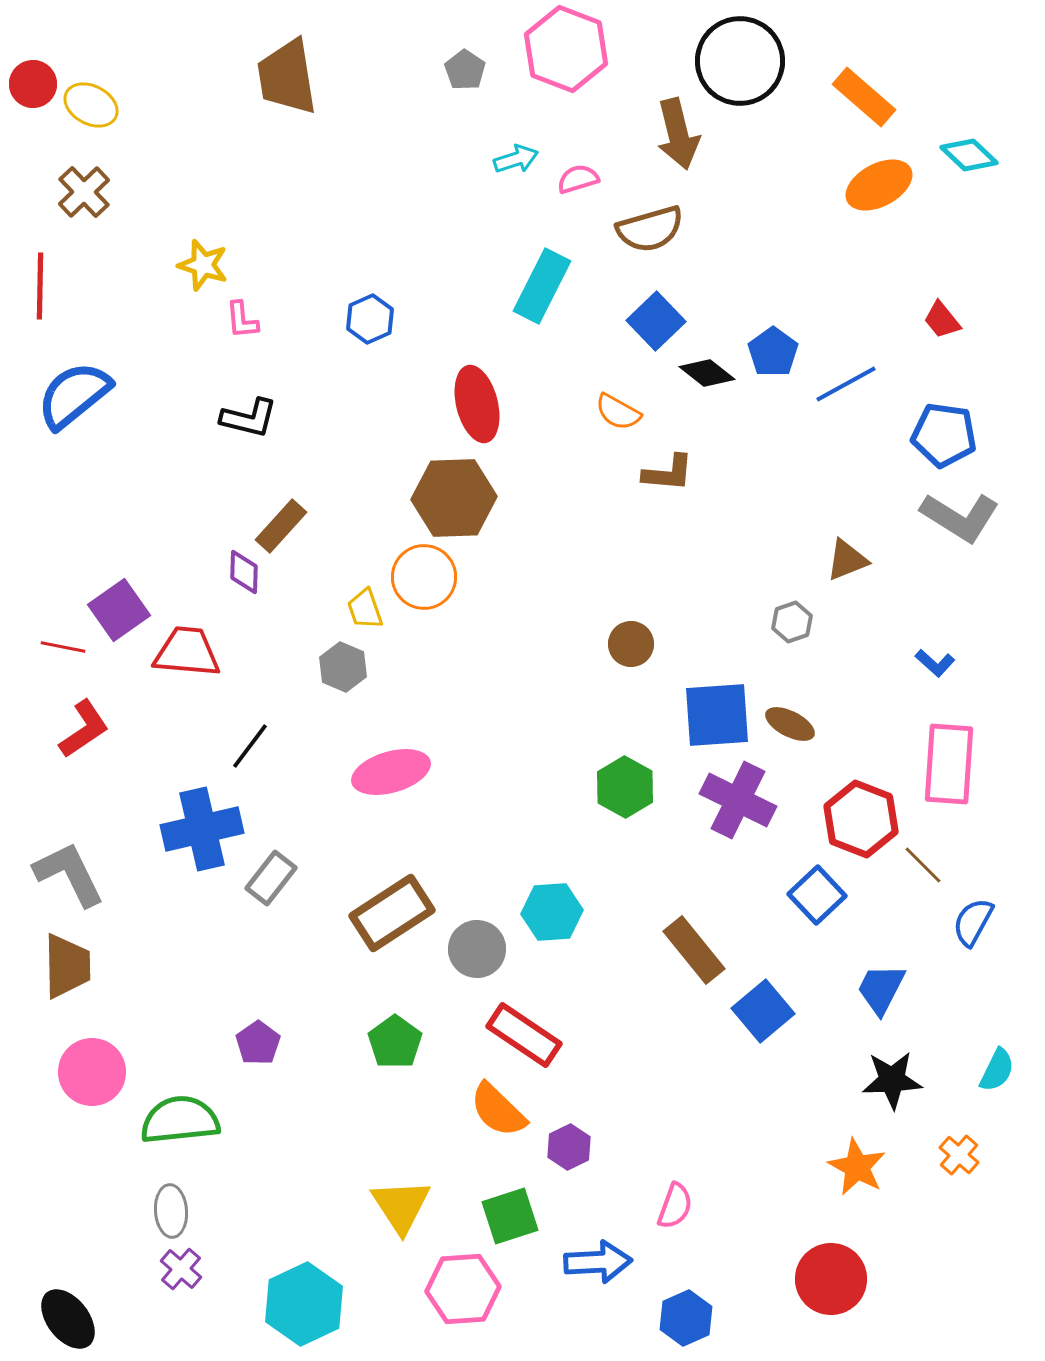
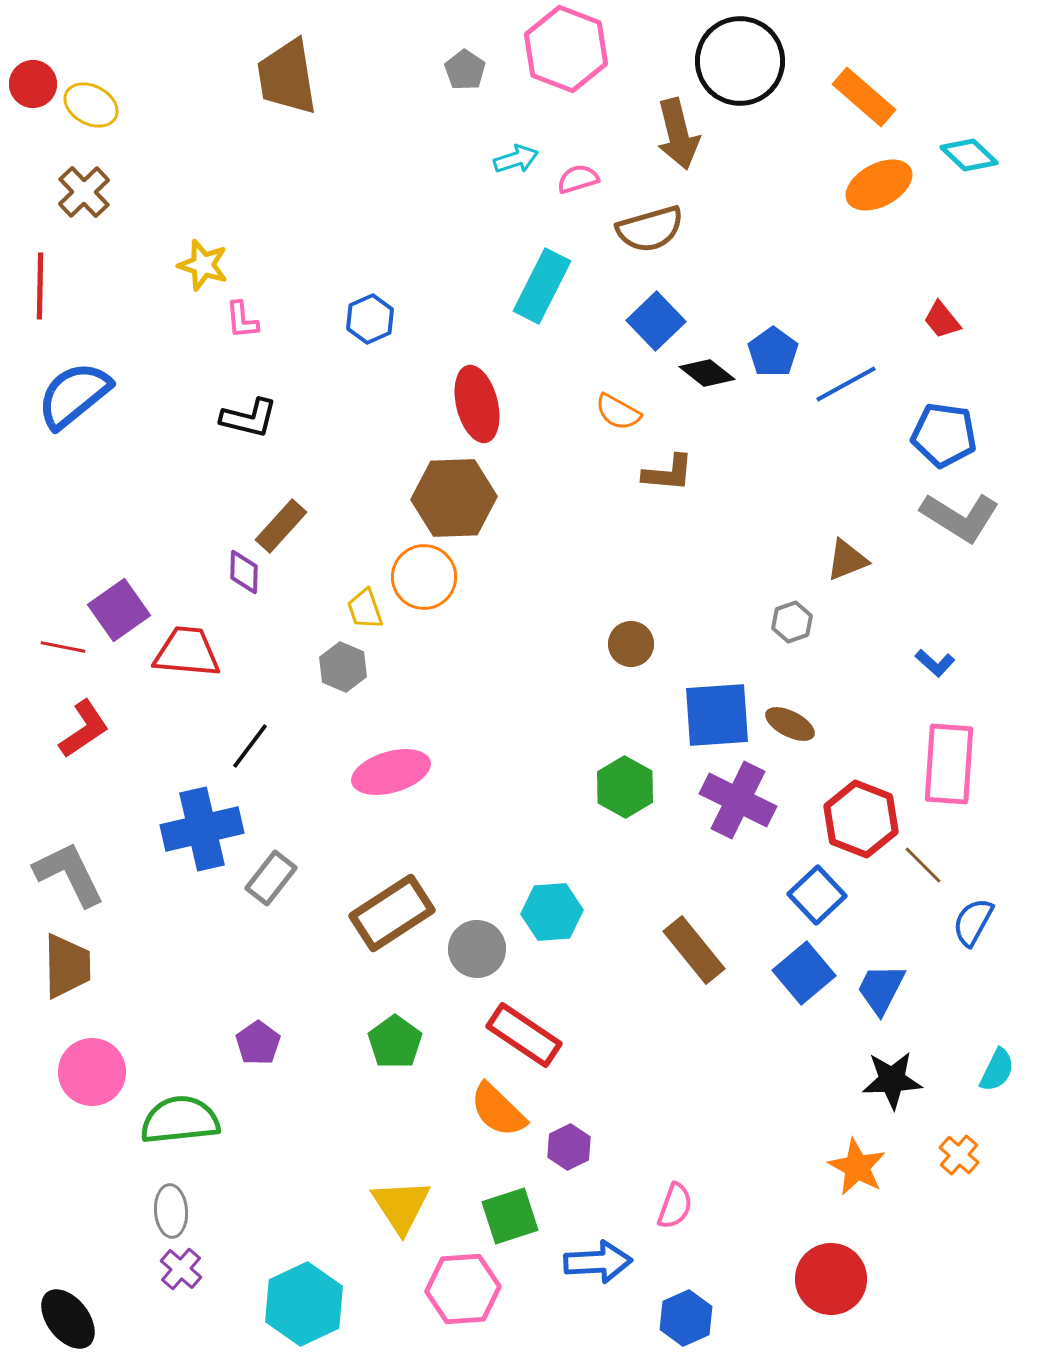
blue square at (763, 1011): moved 41 px right, 38 px up
